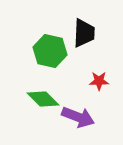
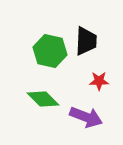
black trapezoid: moved 2 px right, 8 px down
purple arrow: moved 8 px right
